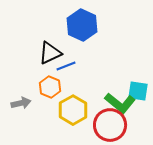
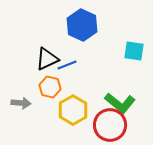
black triangle: moved 3 px left, 6 px down
blue line: moved 1 px right, 1 px up
orange hexagon: rotated 10 degrees counterclockwise
cyan square: moved 4 px left, 40 px up
gray arrow: rotated 18 degrees clockwise
